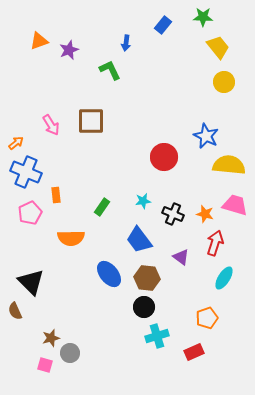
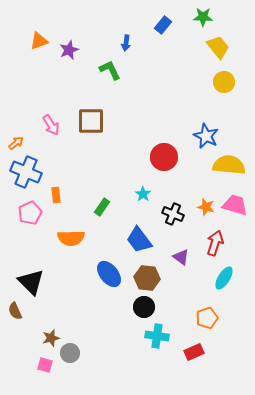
cyan star: moved 7 px up; rotated 28 degrees counterclockwise
orange star: moved 1 px right, 7 px up
cyan cross: rotated 25 degrees clockwise
